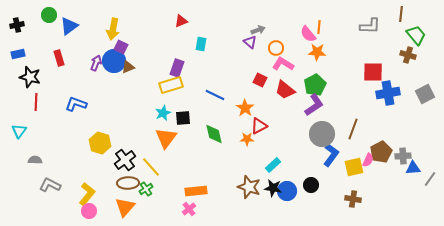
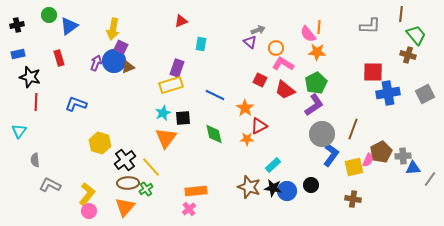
green pentagon at (315, 85): moved 1 px right, 2 px up
gray semicircle at (35, 160): rotated 96 degrees counterclockwise
